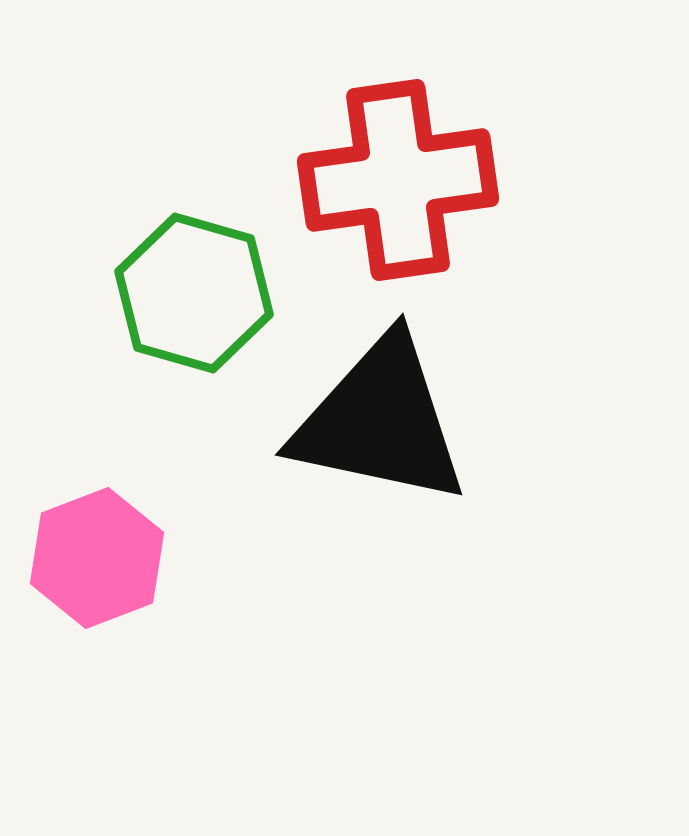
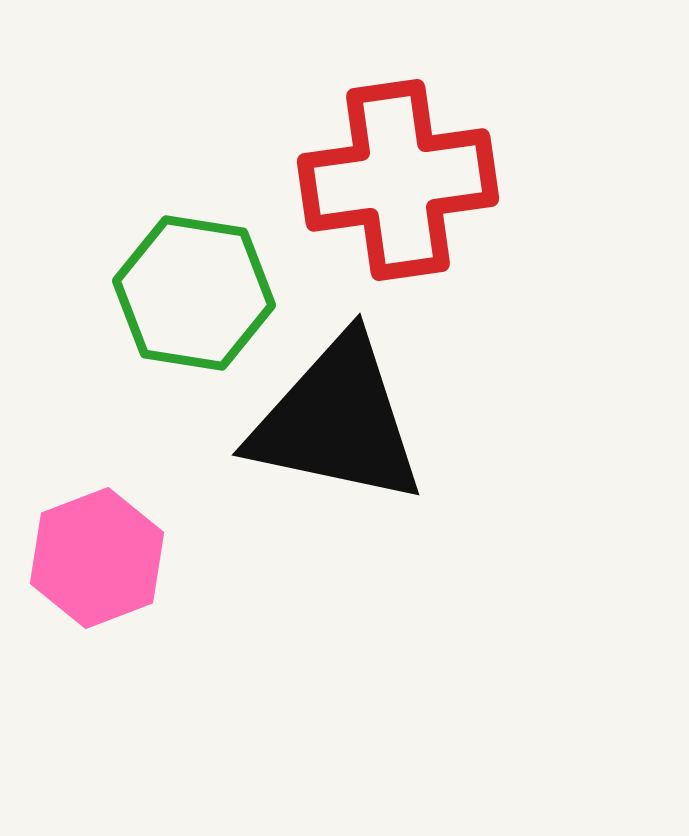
green hexagon: rotated 7 degrees counterclockwise
black triangle: moved 43 px left
